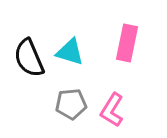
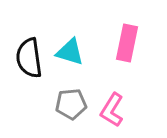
black semicircle: rotated 15 degrees clockwise
